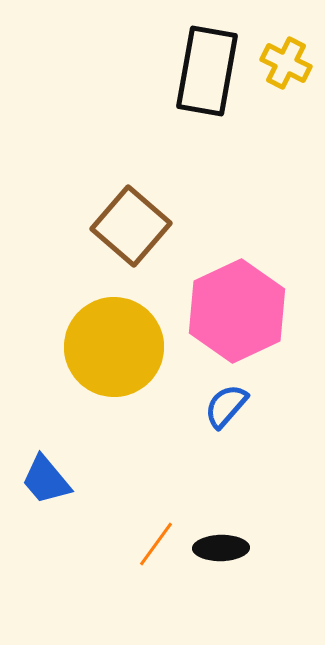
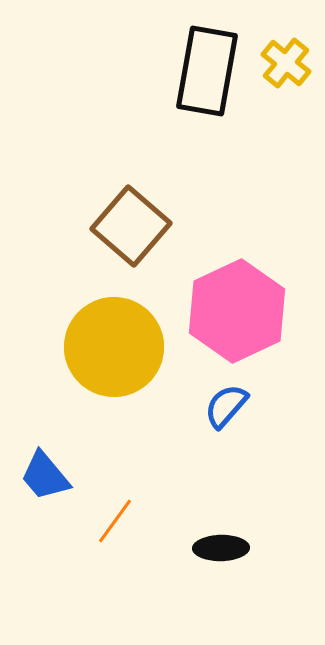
yellow cross: rotated 12 degrees clockwise
blue trapezoid: moved 1 px left, 4 px up
orange line: moved 41 px left, 23 px up
